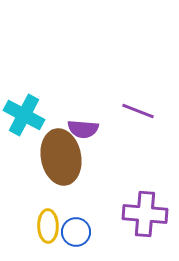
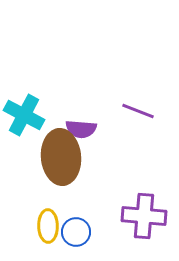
purple semicircle: moved 2 px left
brown ellipse: rotated 6 degrees clockwise
purple cross: moved 1 px left, 2 px down
